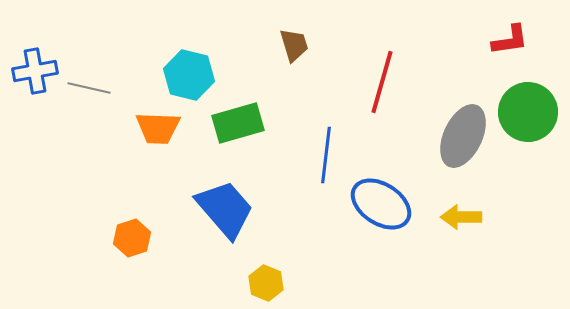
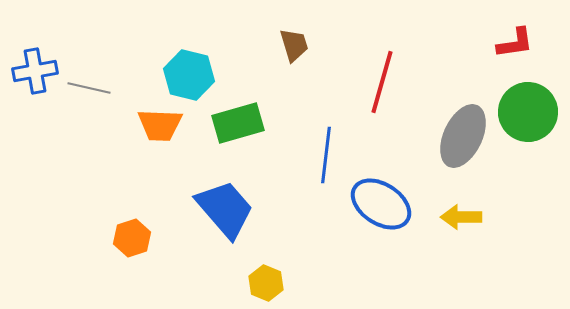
red L-shape: moved 5 px right, 3 px down
orange trapezoid: moved 2 px right, 3 px up
